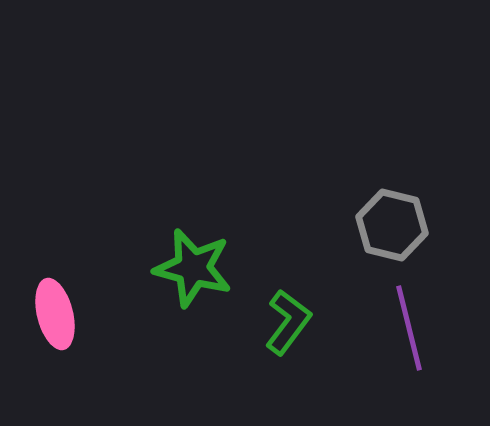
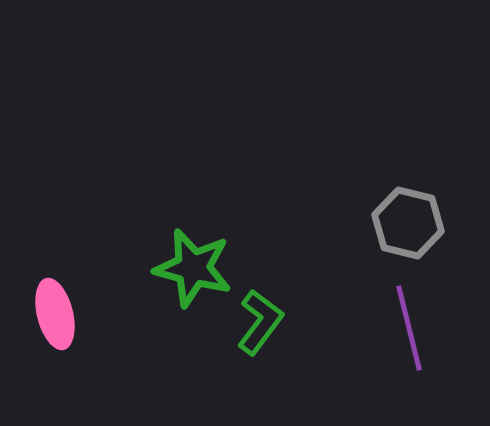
gray hexagon: moved 16 px right, 2 px up
green L-shape: moved 28 px left
